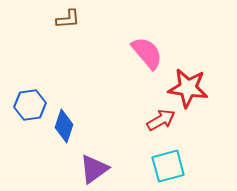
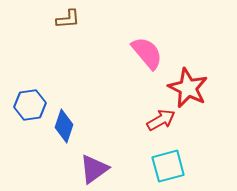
red star: rotated 18 degrees clockwise
